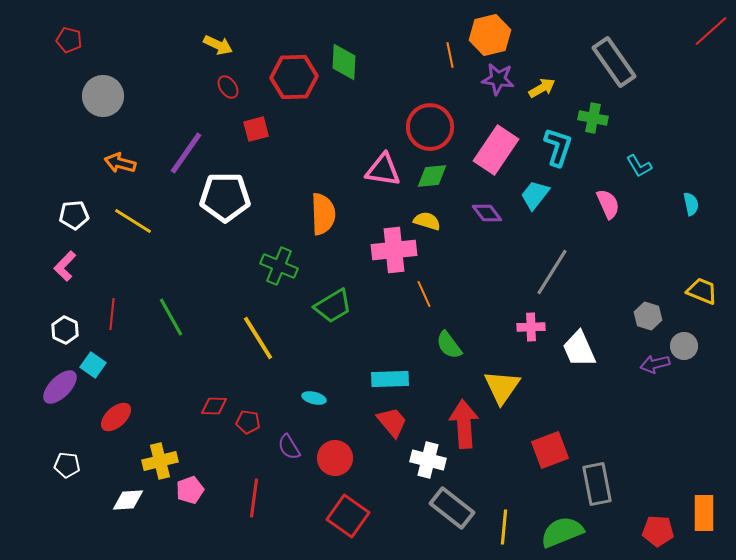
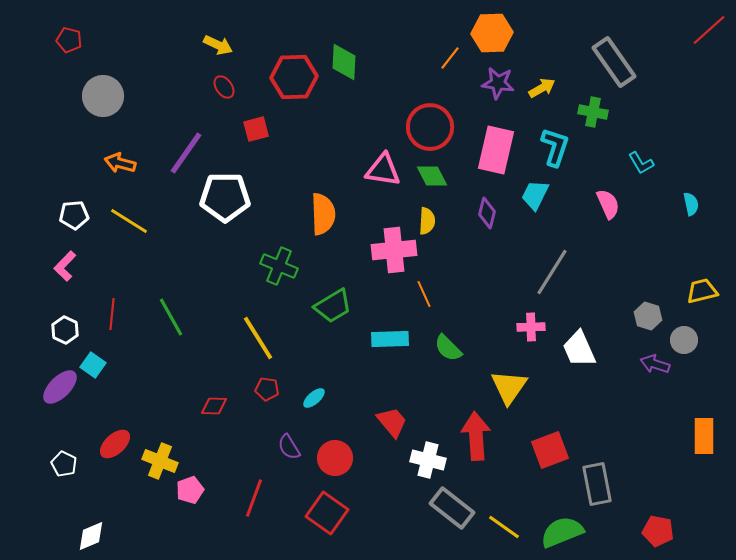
red line at (711, 31): moved 2 px left, 1 px up
orange hexagon at (490, 35): moved 2 px right, 2 px up; rotated 12 degrees clockwise
orange line at (450, 55): moved 3 px down; rotated 50 degrees clockwise
purple star at (498, 79): moved 4 px down
red ellipse at (228, 87): moved 4 px left
green cross at (593, 118): moved 6 px up
cyan L-shape at (558, 147): moved 3 px left
pink rectangle at (496, 150): rotated 21 degrees counterclockwise
cyan L-shape at (639, 166): moved 2 px right, 3 px up
green diamond at (432, 176): rotated 68 degrees clockwise
cyan trapezoid at (535, 195): rotated 12 degrees counterclockwise
purple diamond at (487, 213): rotated 52 degrees clockwise
yellow line at (133, 221): moved 4 px left
yellow semicircle at (427, 221): rotated 76 degrees clockwise
yellow trapezoid at (702, 291): rotated 36 degrees counterclockwise
green semicircle at (449, 345): moved 1 px left, 3 px down; rotated 8 degrees counterclockwise
gray circle at (684, 346): moved 6 px up
purple arrow at (655, 364): rotated 32 degrees clockwise
cyan rectangle at (390, 379): moved 40 px up
yellow triangle at (502, 387): moved 7 px right
cyan ellipse at (314, 398): rotated 55 degrees counterclockwise
red ellipse at (116, 417): moved 1 px left, 27 px down
red pentagon at (248, 422): moved 19 px right, 33 px up
red arrow at (464, 424): moved 12 px right, 12 px down
yellow cross at (160, 461): rotated 36 degrees clockwise
white pentagon at (67, 465): moved 3 px left, 1 px up; rotated 20 degrees clockwise
red line at (254, 498): rotated 12 degrees clockwise
white diamond at (128, 500): moved 37 px left, 36 px down; rotated 20 degrees counterclockwise
orange rectangle at (704, 513): moved 77 px up
red square at (348, 516): moved 21 px left, 3 px up
yellow line at (504, 527): rotated 60 degrees counterclockwise
red pentagon at (658, 531): rotated 8 degrees clockwise
